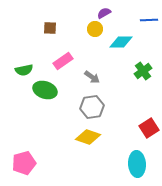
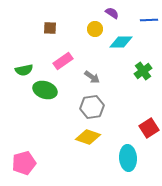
purple semicircle: moved 8 px right; rotated 64 degrees clockwise
cyan ellipse: moved 9 px left, 6 px up
